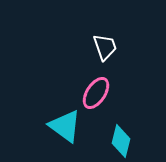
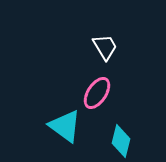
white trapezoid: rotated 12 degrees counterclockwise
pink ellipse: moved 1 px right
